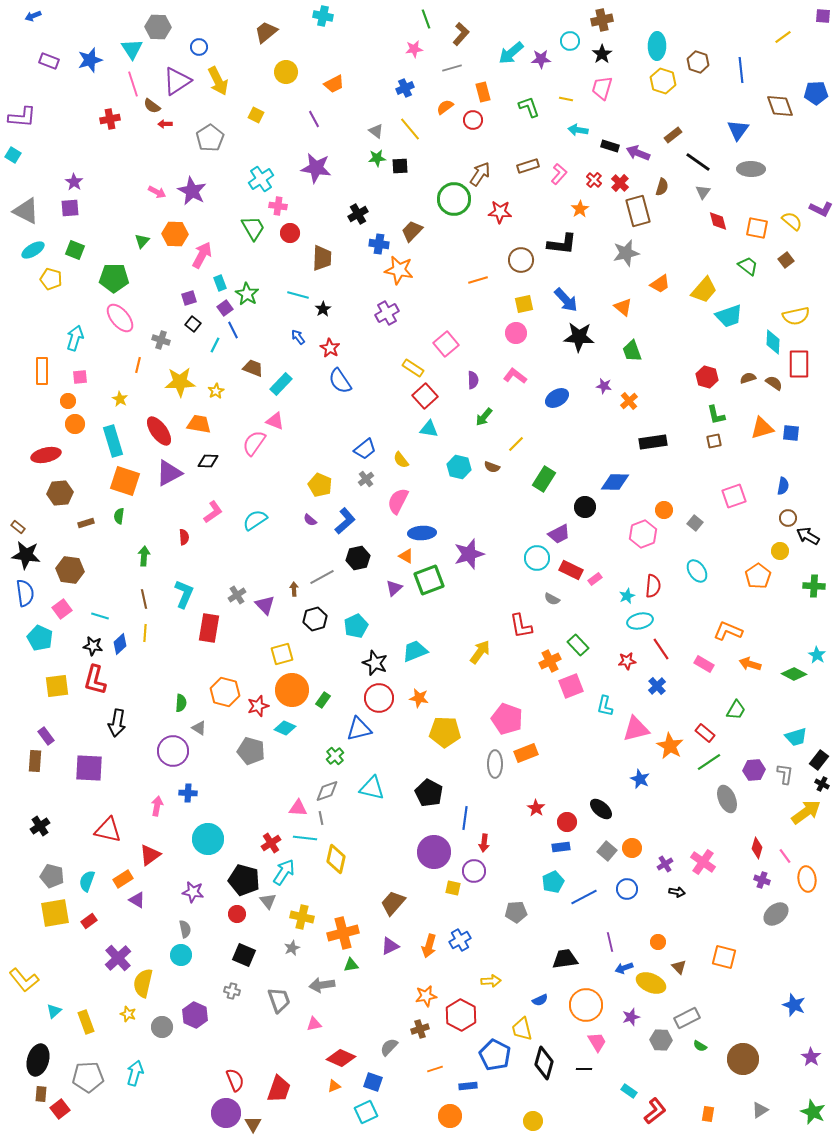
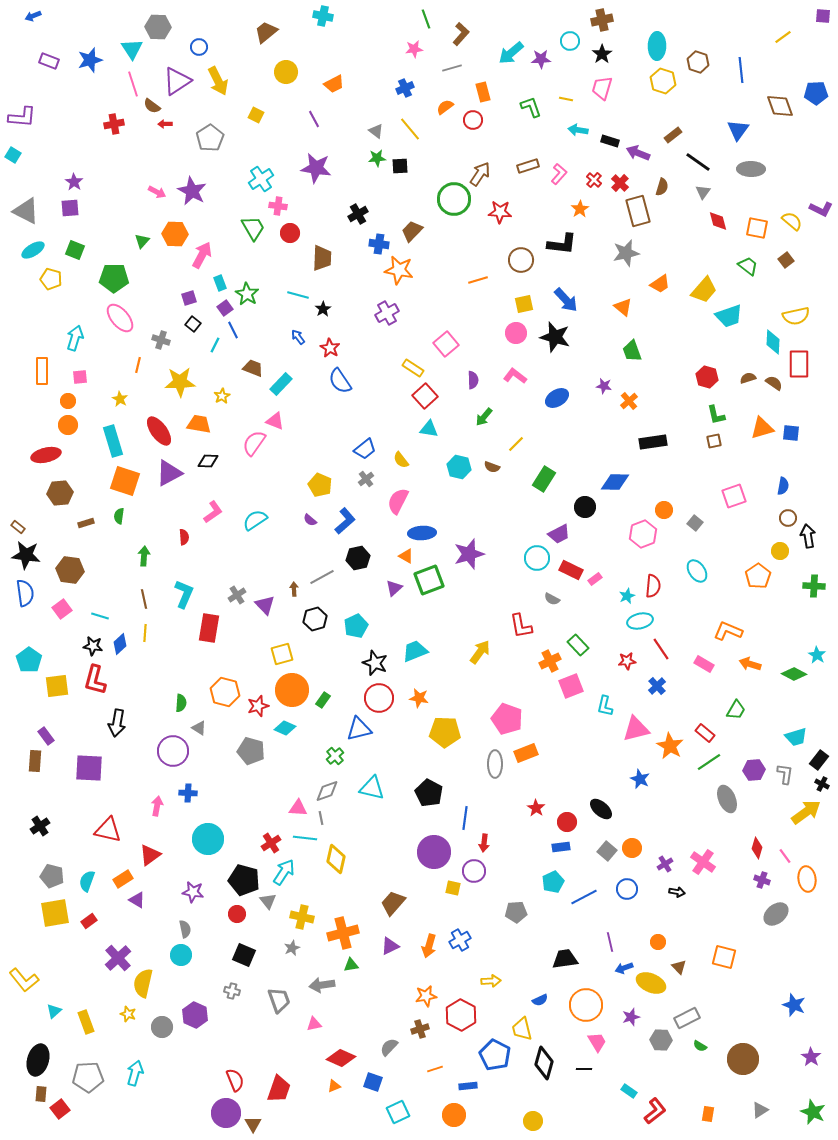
green L-shape at (529, 107): moved 2 px right
red cross at (110, 119): moved 4 px right, 5 px down
black rectangle at (610, 146): moved 5 px up
black star at (579, 337): moved 24 px left; rotated 12 degrees clockwise
yellow star at (216, 391): moved 6 px right, 5 px down
orange circle at (75, 424): moved 7 px left, 1 px down
black arrow at (808, 536): rotated 50 degrees clockwise
cyan pentagon at (40, 638): moved 11 px left, 22 px down; rotated 10 degrees clockwise
cyan square at (366, 1112): moved 32 px right
orange circle at (450, 1116): moved 4 px right, 1 px up
